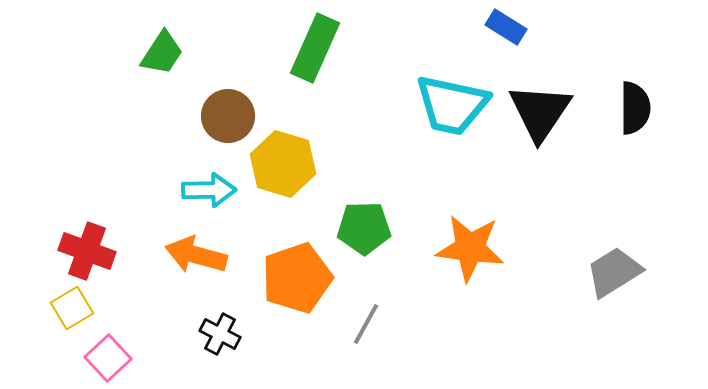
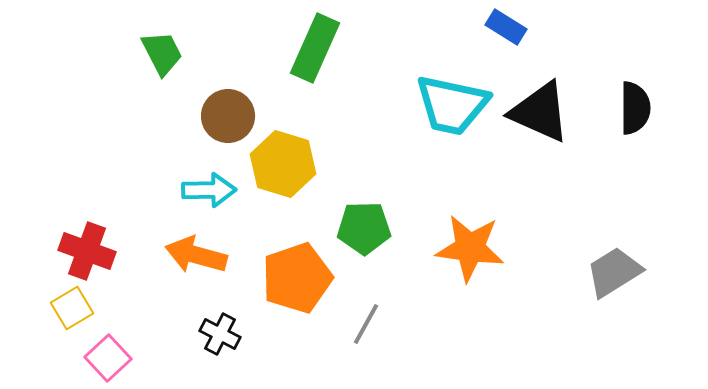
green trapezoid: rotated 60 degrees counterclockwise
black triangle: rotated 40 degrees counterclockwise
